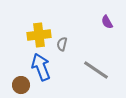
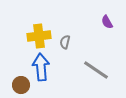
yellow cross: moved 1 px down
gray semicircle: moved 3 px right, 2 px up
blue arrow: rotated 16 degrees clockwise
